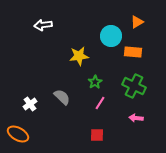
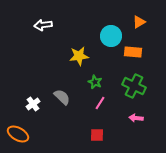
orange triangle: moved 2 px right
green star: rotated 16 degrees counterclockwise
white cross: moved 3 px right
